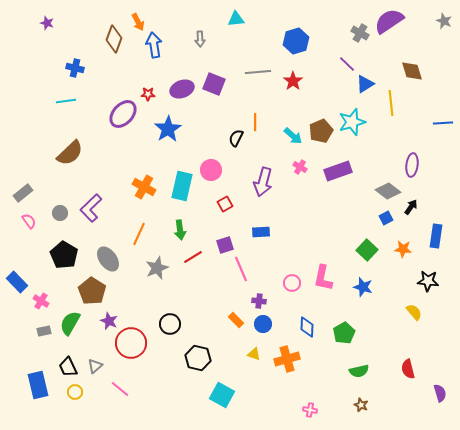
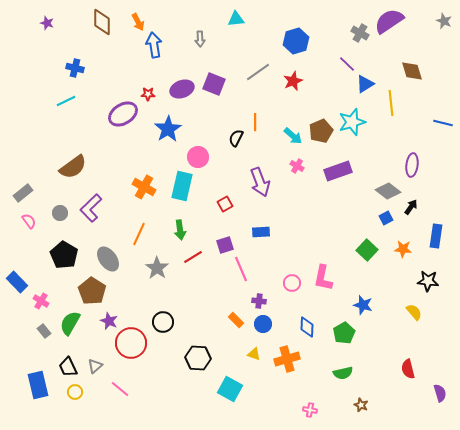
brown diamond at (114, 39): moved 12 px left, 17 px up; rotated 20 degrees counterclockwise
gray line at (258, 72): rotated 30 degrees counterclockwise
red star at (293, 81): rotated 12 degrees clockwise
cyan line at (66, 101): rotated 18 degrees counterclockwise
purple ellipse at (123, 114): rotated 16 degrees clockwise
blue line at (443, 123): rotated 18 degrees clockwise
brown semicircle at (70, 153): moved 3 px right, 14 px down; rotated 8 degrees clockwise
pink cross at (300, 167): moved 3 px left, 1 px up
pink circle at (211, 170): moved 13 px left, 13 px up
purple arrow at (263, 182): moved 3 px left; rotated 36 degrees counterclockwise
gray star at (157, 268): rotated 15 degrees counterclockwise
blue star at (363, 287): moved 18 px down
black circle at (170, 324): moved 7 px left, 2 px up
gray rectangle at (44, 331): rotated 64 degrees clockwise
black hexagon at (198, 358): rotated 10 degrees counterclockwise
green semicircle at (359, 371): moved 16 px left, 2 px down
cyan square at (222, 395): moved 8 px right, 6 px up
